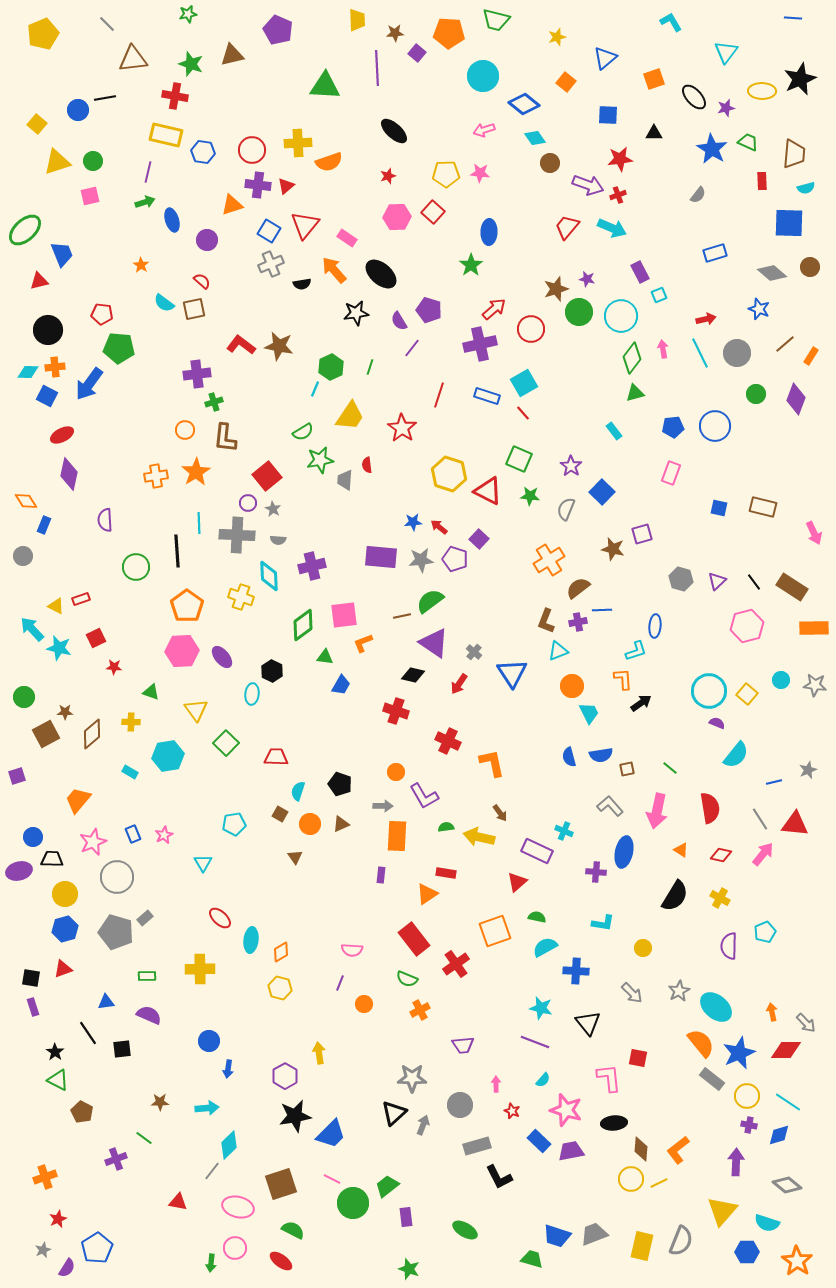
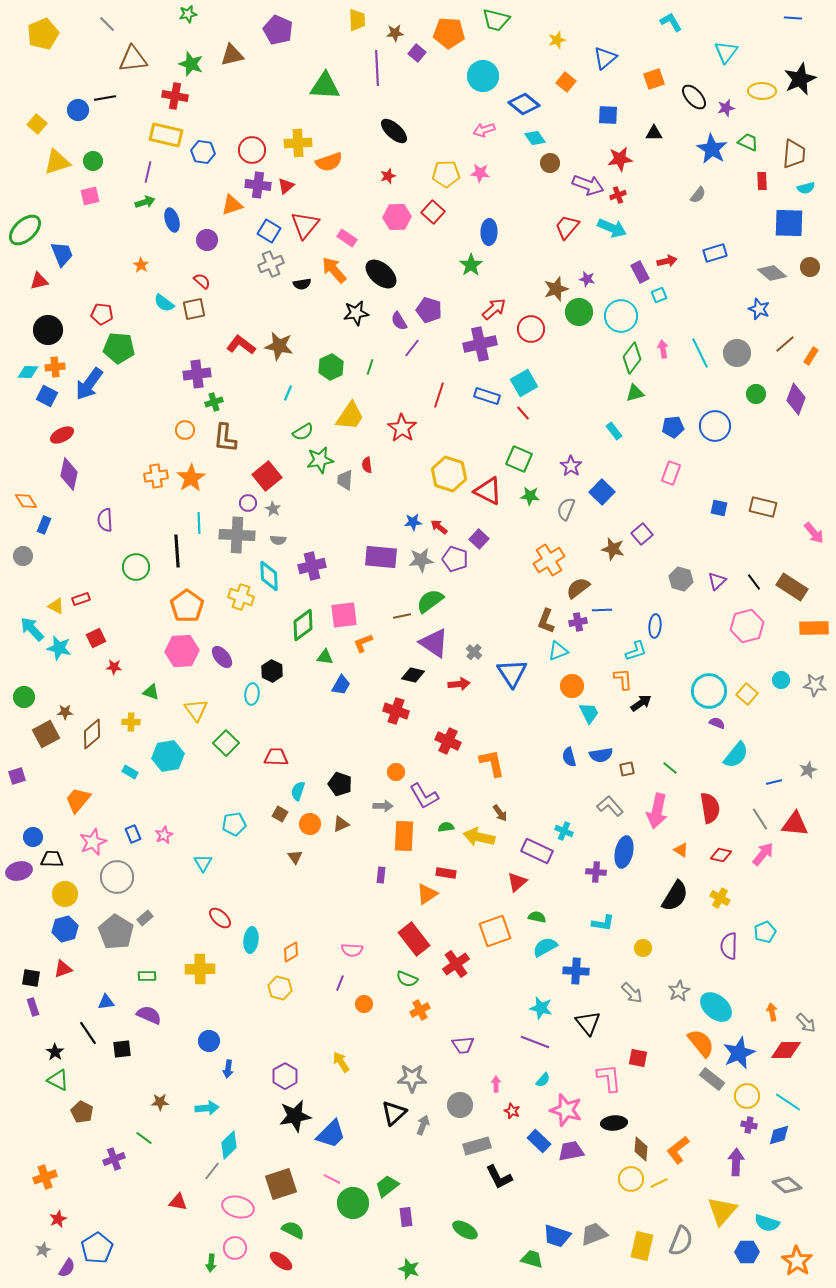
yellow star at (557, 37): moved 3 px down
red arrow at (706, 319): moved 39 px left, 58 px up
cyan line at (315, 389): moved 27 px left, 4 px down
orange star at (196, 472): moved 5 px left, 6 px down
pink arrow at (814, 533): rotated 15 degrees counterclockwise
purple square at (642, 534): rotated 25 degrees counterclockwise
red arrow at (459, 684): rotated 130 degrees counterclockwise
orange rectangle at (397, 836): moved 7 px right
gray pentagon at (116, 932): rotated 16 degrees clockwise
orange diamond at (281, 952): moved 10 px right
yellow arrow at (319, 1053): moved 22 px right, 9 px down; rotated 25 degrees counterclockwise
purple cross at (116, 1159): moved 2 px left
